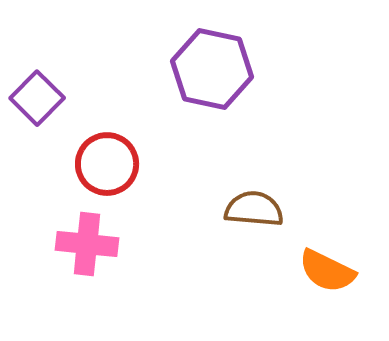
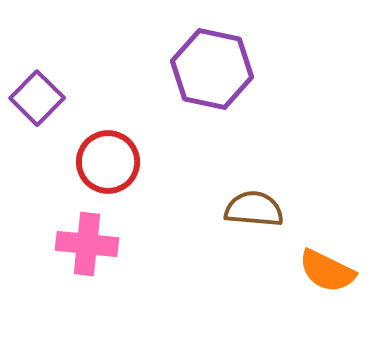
red circle: moved 1 px right, 2 px up
